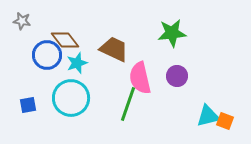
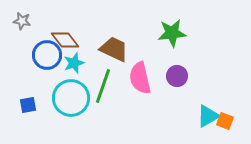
cyan star: moved 3 px left
green line: moved 25 px left, 18 px up
cyan triangle: rotated 15 degrees counterclockwise
